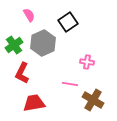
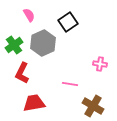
pink cross: moved 13 px right, 2 px down
brown cross: moved 6 px down
